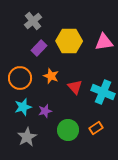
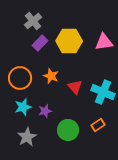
purple rectangle: moved 1 px right, 5 px up
orange rectangle: moved 2 px right, 3 px up
